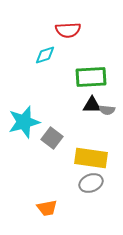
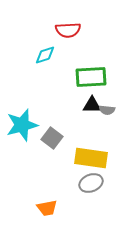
cyan star: moved 2 px left, 3 px down
